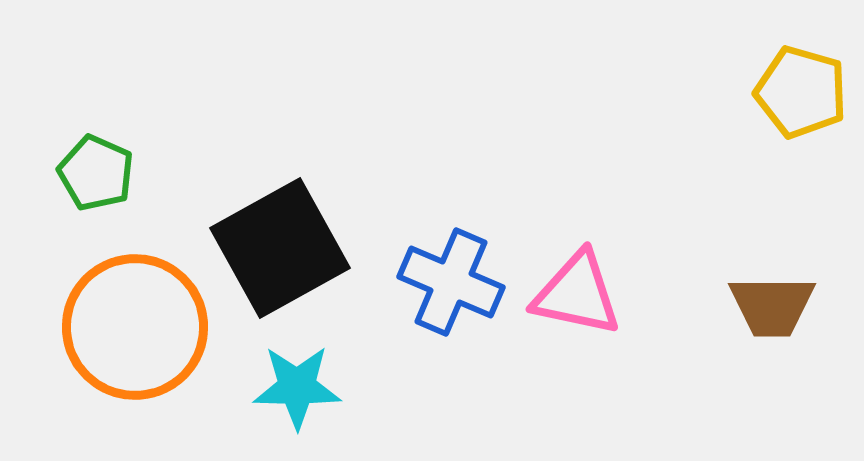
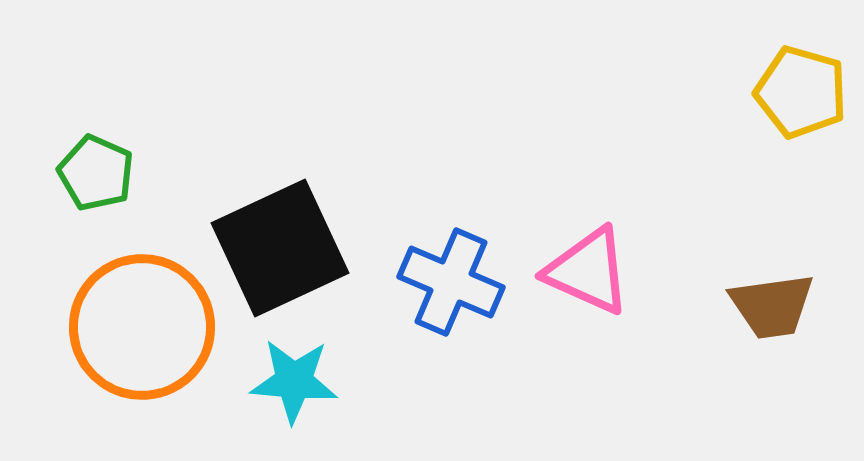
black square: rotated 4 degrees clockwise
pink triangle: moved 11 px right, 23 px up; rotated 12 degrees clockwise
brown trapezoid: rotated 8 degrees counterclockwise
orange circle: moved 7 px right
cyan star: moved 3 px left, 6 px up; rotated 4 degrees clockwise
